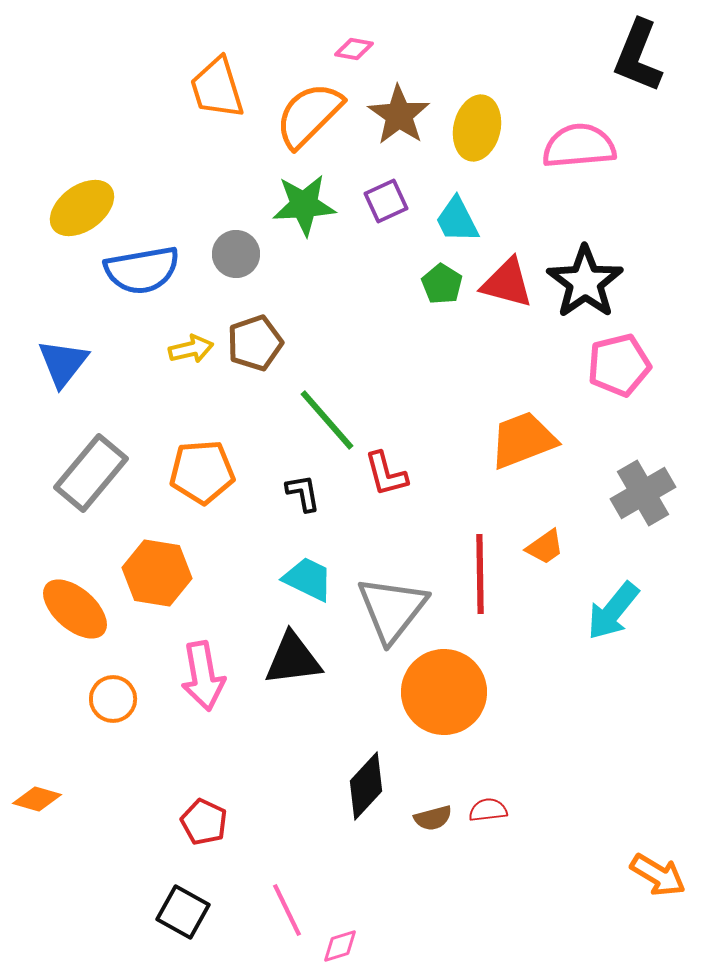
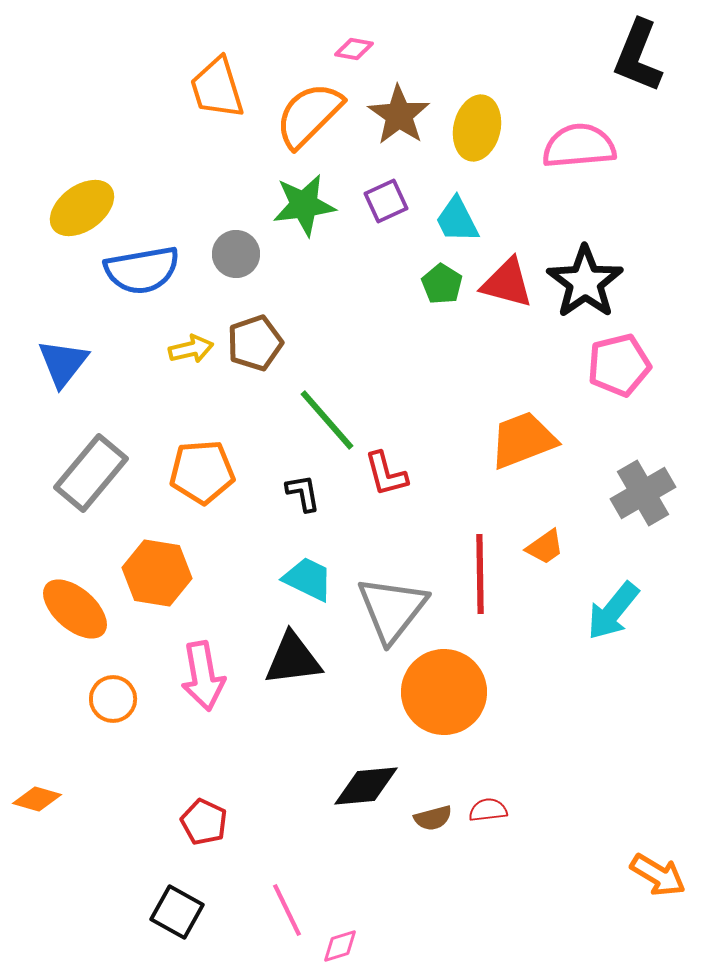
green star at (304, 205): rotated 4 degrees counterclockwise
black diamond at (366, 786): rotated 42 degrees clockwise
black square at (183, 912): moved 6 px left
